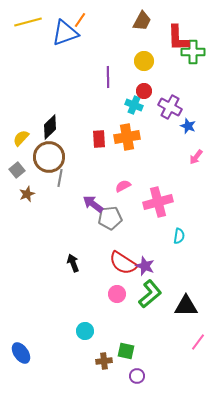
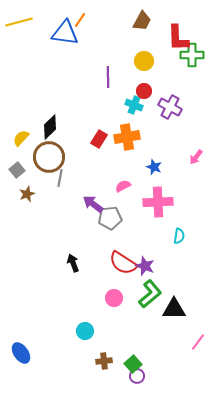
yellow line: moved 9 px left
blue triangle: rotated 28 degrees clockwise
green cross: moved 1 px left, 3 px down
blue star: moved 34 px left, 41 px down
red rectangle: rotated 36 degrees clockwise
pink cross: rotated 12 degrees clockwise
pink circle: moved 3 px left, 4 px down
black triangle: moved 12 px left, 3 px down
green square: moved 7 px right, 13 px down; rotated 36 degrees clockwise
